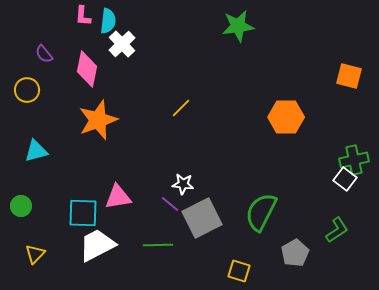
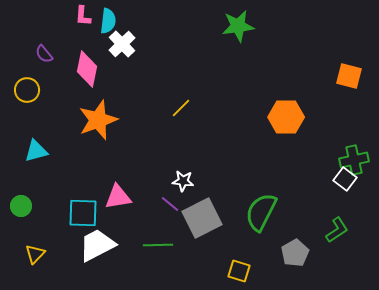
white star: moved 3 px up
